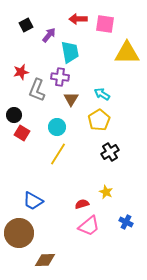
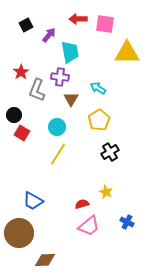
red star: rotated 21 degrees counterclockwise
cyan arrow: moved 4 px left, 6 px up
blue cross: moved 1 px right
